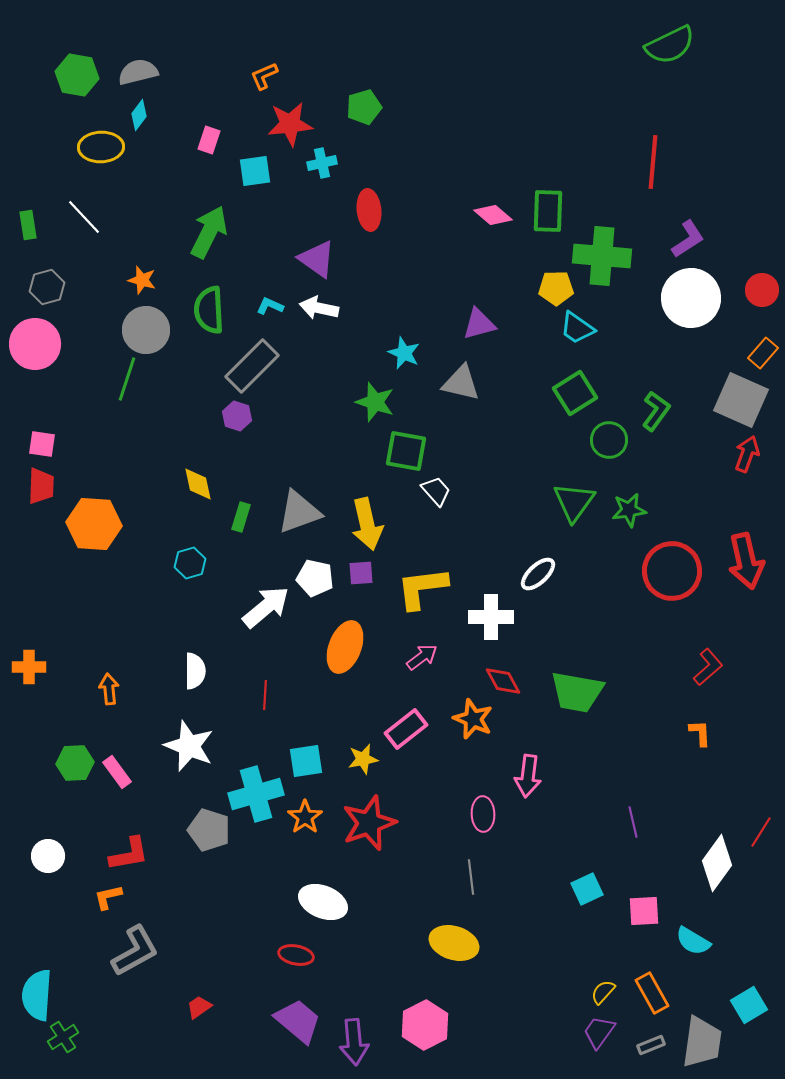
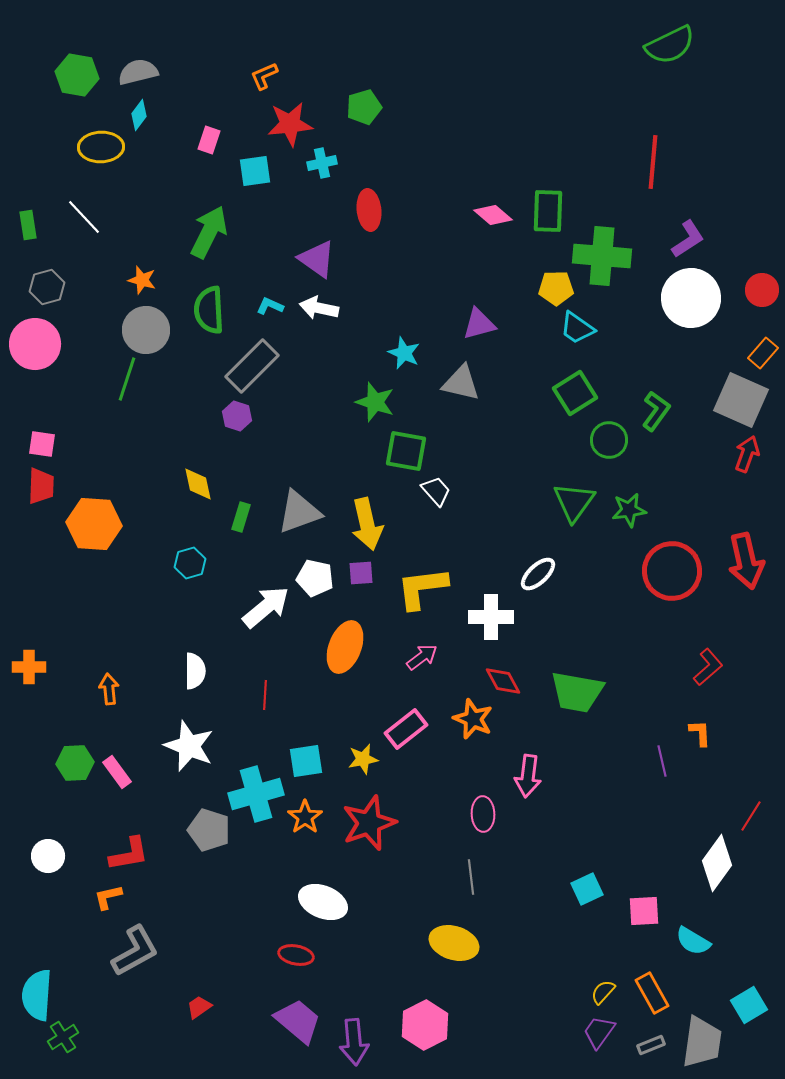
purple line at (633, 822): moved 29 px right, 61 px up
red line at (761, 832): moved 10 px left, 16 px up
